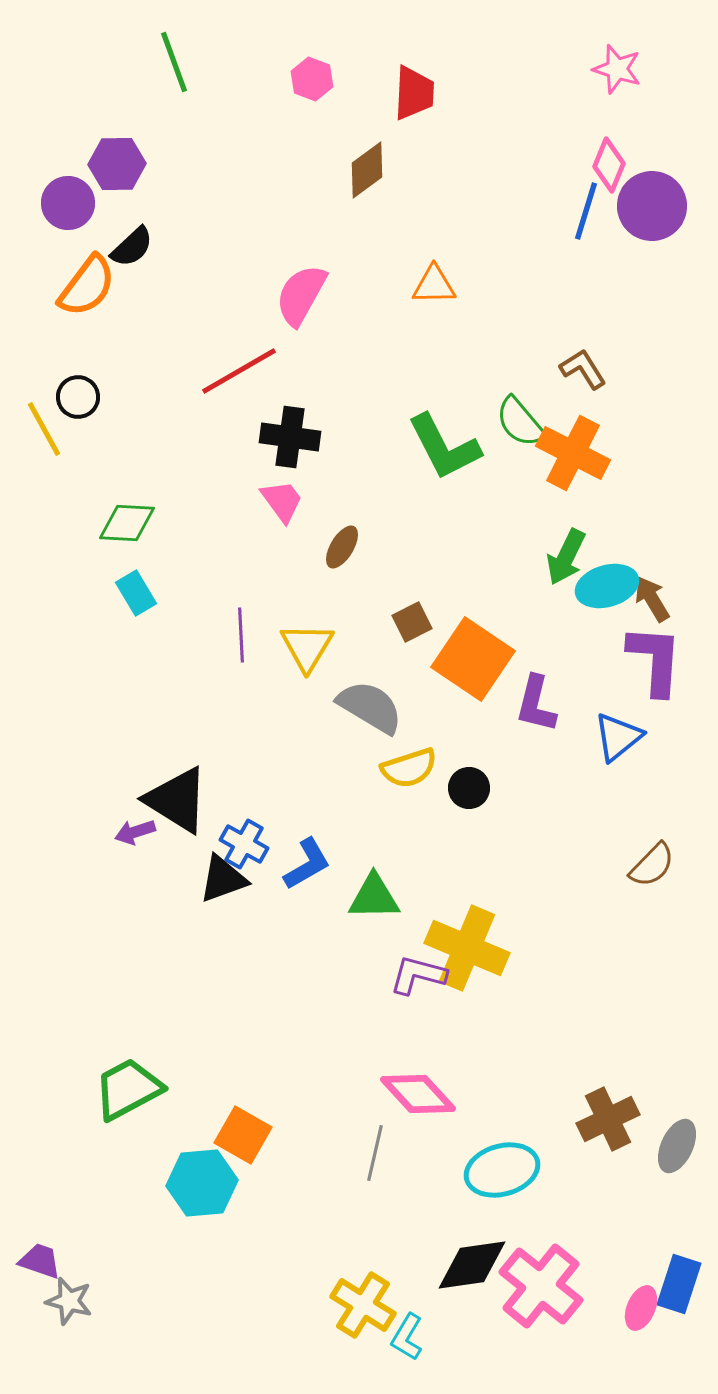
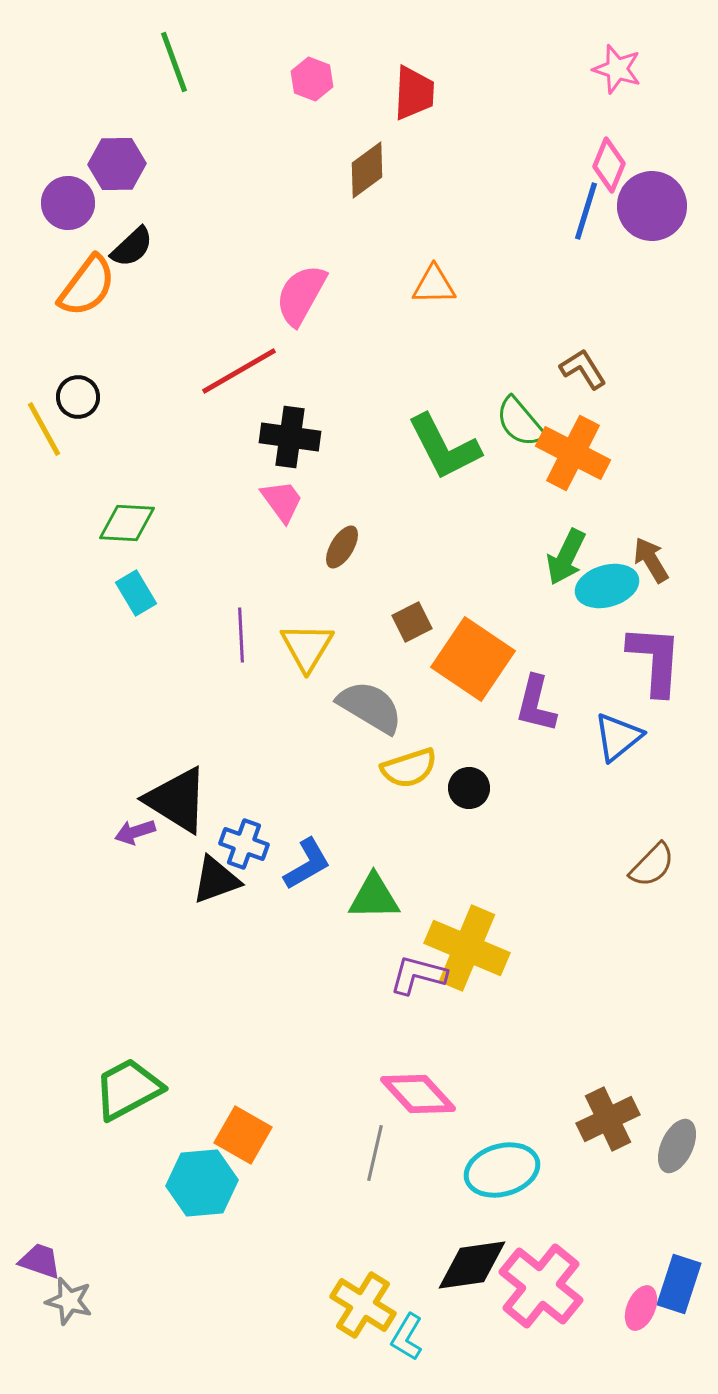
brown arrow at (652, 599): moved 1 px left, 39 px up
blue cross at (244, 844): rotated 9 degrees counterclockwise
black triangle at (223, 879): moved 7 px left, 1 px down
